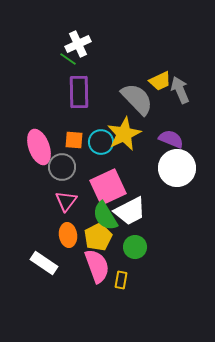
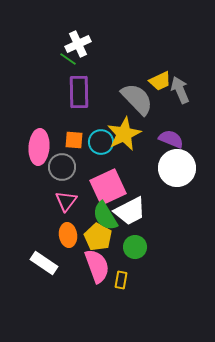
pink ellipse: rotated 24 degrees clockwise
yellow pentagon: rotated 16 degrees counterclockwise
